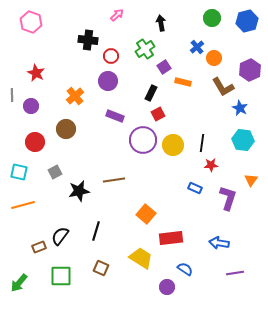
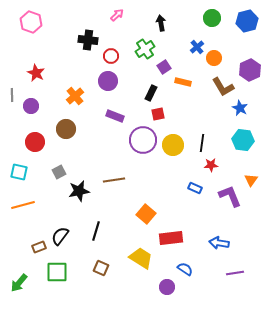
red square at (158, 114): rotated 16 degrees clockwise
gray square at (55, 172): moved 4 px right
purple L-shape at (228, 198): moved 2 px right, 2 px up; rotated 40 degrees counterclockwise
green square at (61, 276): moved 4 px left, 4 px up
